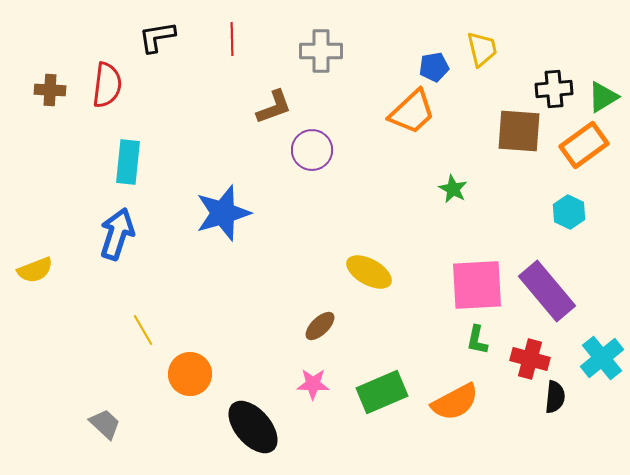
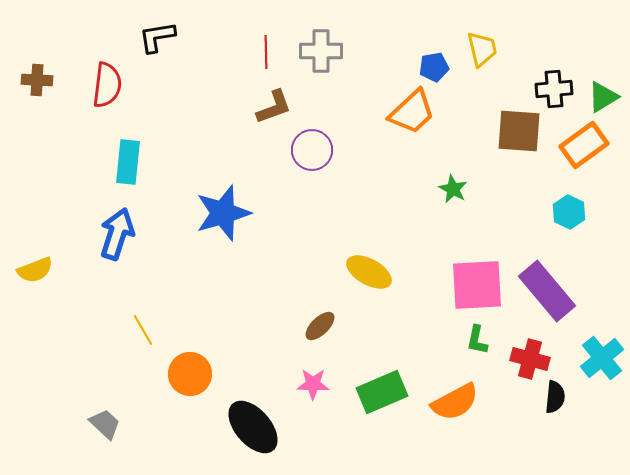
red line: moved 34 px right, 13 px down
brown cross: moved 13 px left, 10 px up
